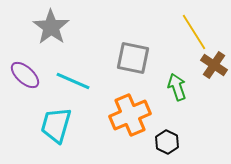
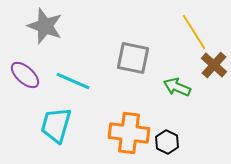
gray star: moved 6 px left, 1 px up; rotated 15 degrees counterclockwise
brown cross: rotated 8 degrees clockwise
green arrow: rotated 48 degrees counterclockwise
orange cross: moved 1 px left, 18 px down; rotated 30 degrees clockwise
